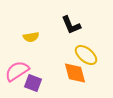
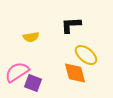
black L-shape: rotated 110 degrees clockwise
pink semicircle: moved 1 px down
